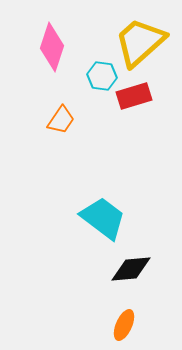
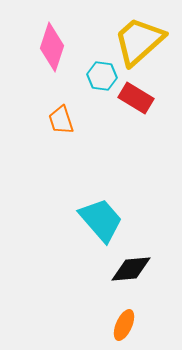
yellow trapezoid: moved 1 px left, 1 px up
red rectangle: moved 2 px right, 2 px down; rotated 48 degrees clockwise
orange trapezoid: rotated 128 degrees clockwise
cyan trapezoid: moved 2 px left, 2 px down; rotated 12 degrees clockwise
